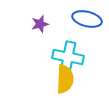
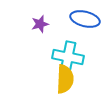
blue ellipse: moved 2 px left
